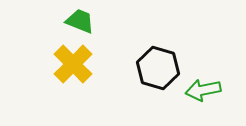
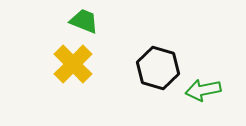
green trapezoid: moved 4 px right
